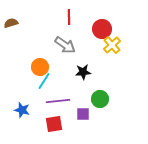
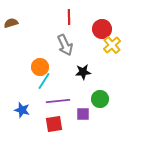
gray arrow: rotated 30 degrees clockwise
